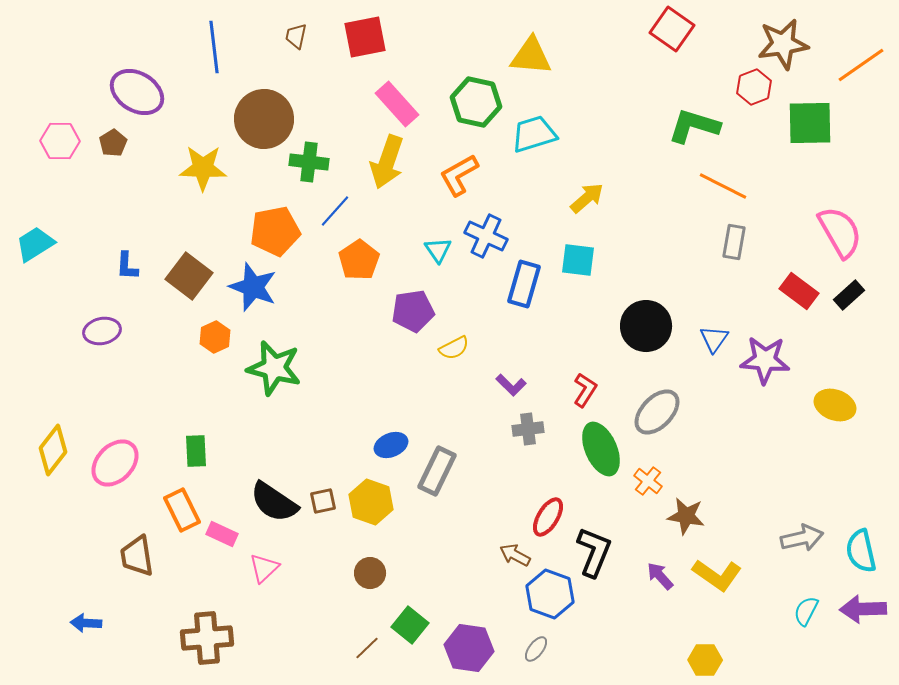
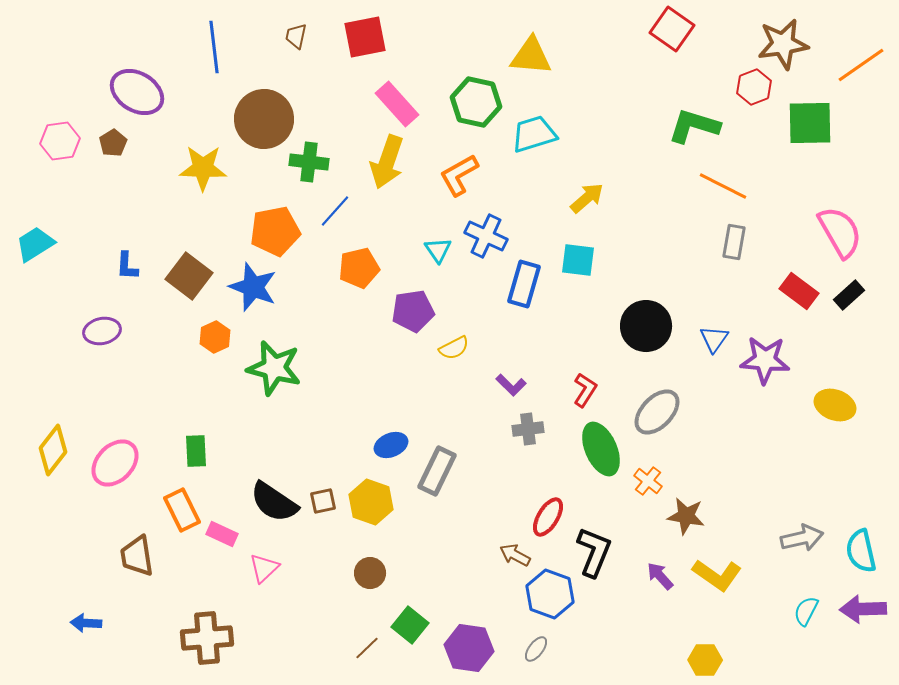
pink hexagon at (60, 141): rotated 9 degrees counterclockwise
orange pentagon at (359, 260): moved 8 px down; rotated 21 degrees clockwise
